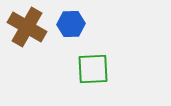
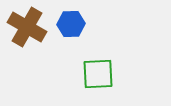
green square: moved 5 px right, 5 px down
